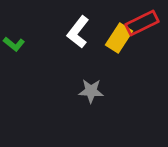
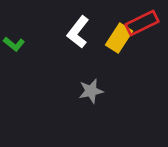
gray star: rotated 15 degrees counterclockwise
